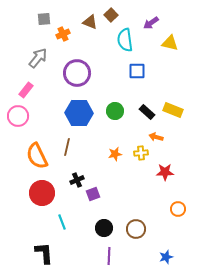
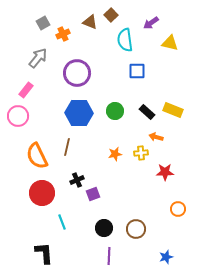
gray square: moved 1 px left, 4 px down; rotated 24 degrees counterclockwise
